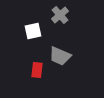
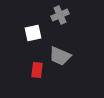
gray cross: rotated 18 degrees clockwise
white square: moved 2 px down
